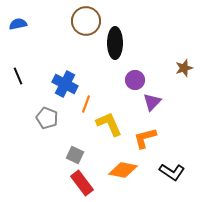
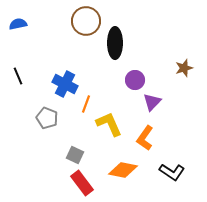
orange L-shape: rotated 40 degrees counterclockwise
